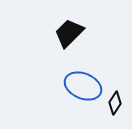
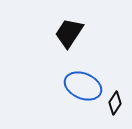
black trapezoid: rotated 12 degrees counterclockwise
